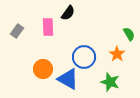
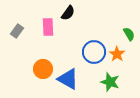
blue circle: moved 10 px right, 5 px up
